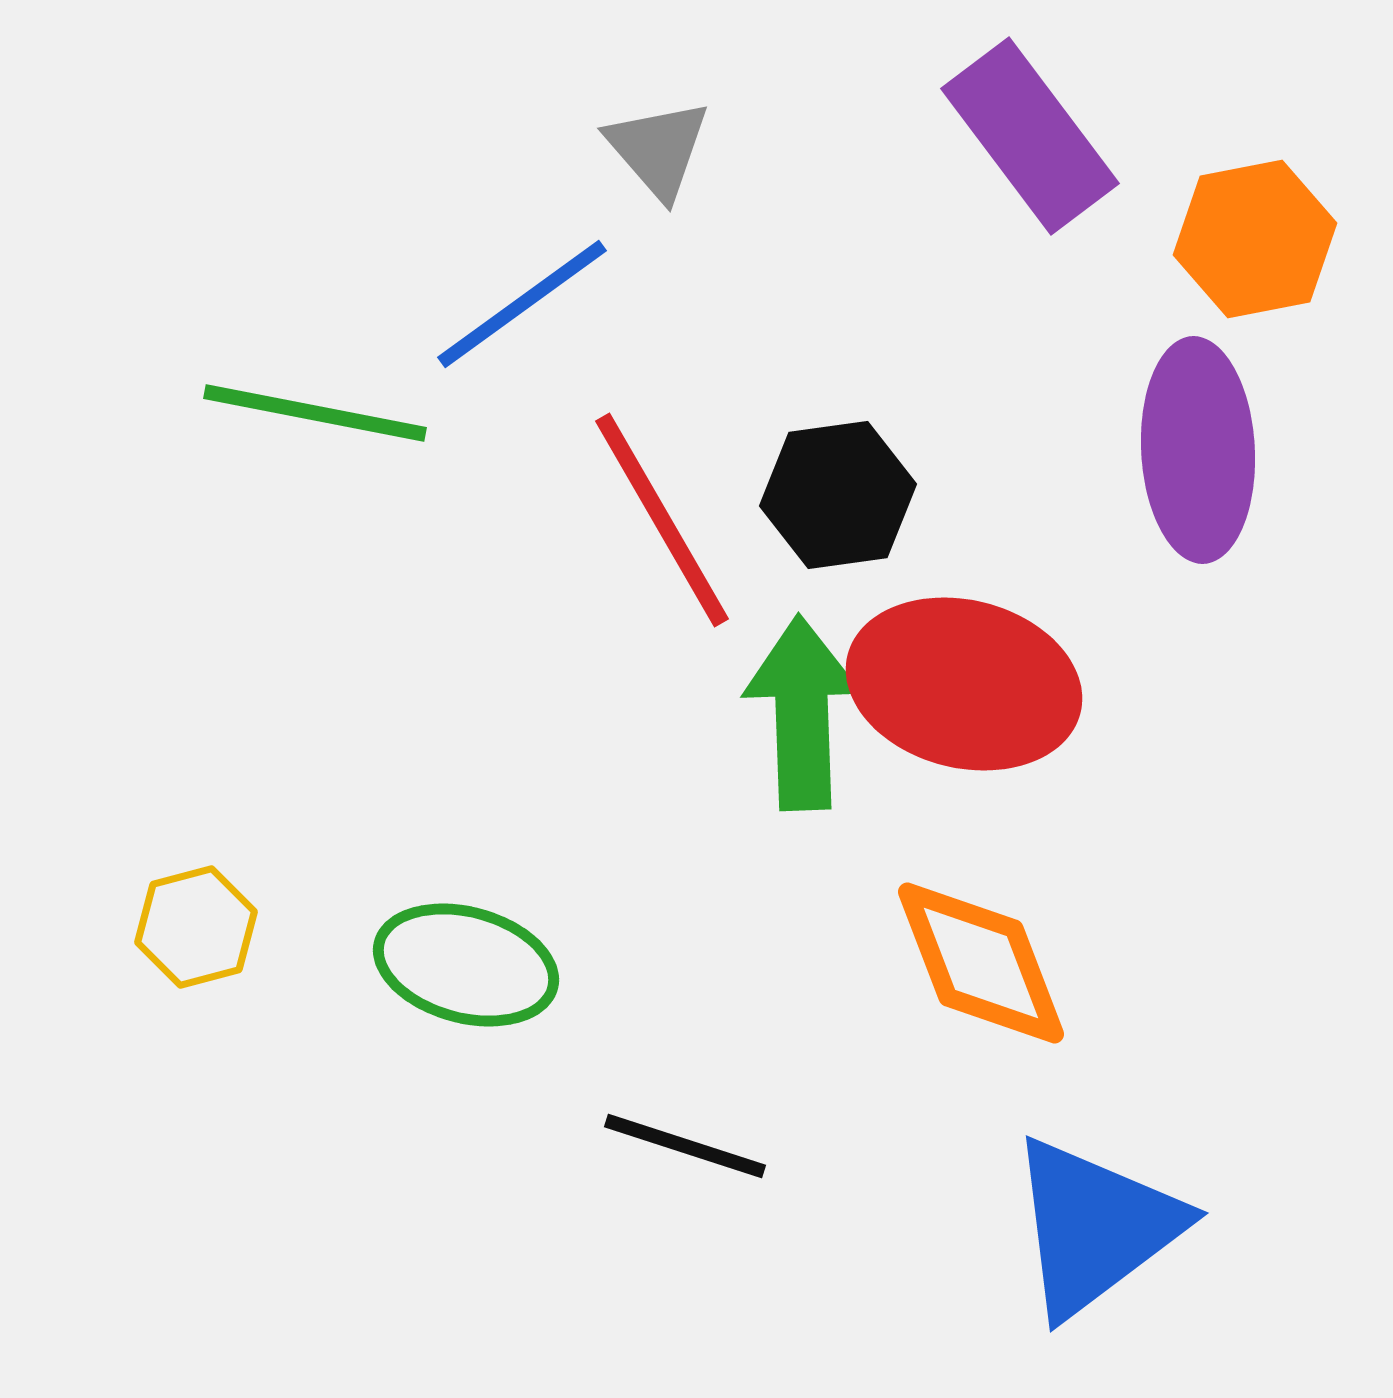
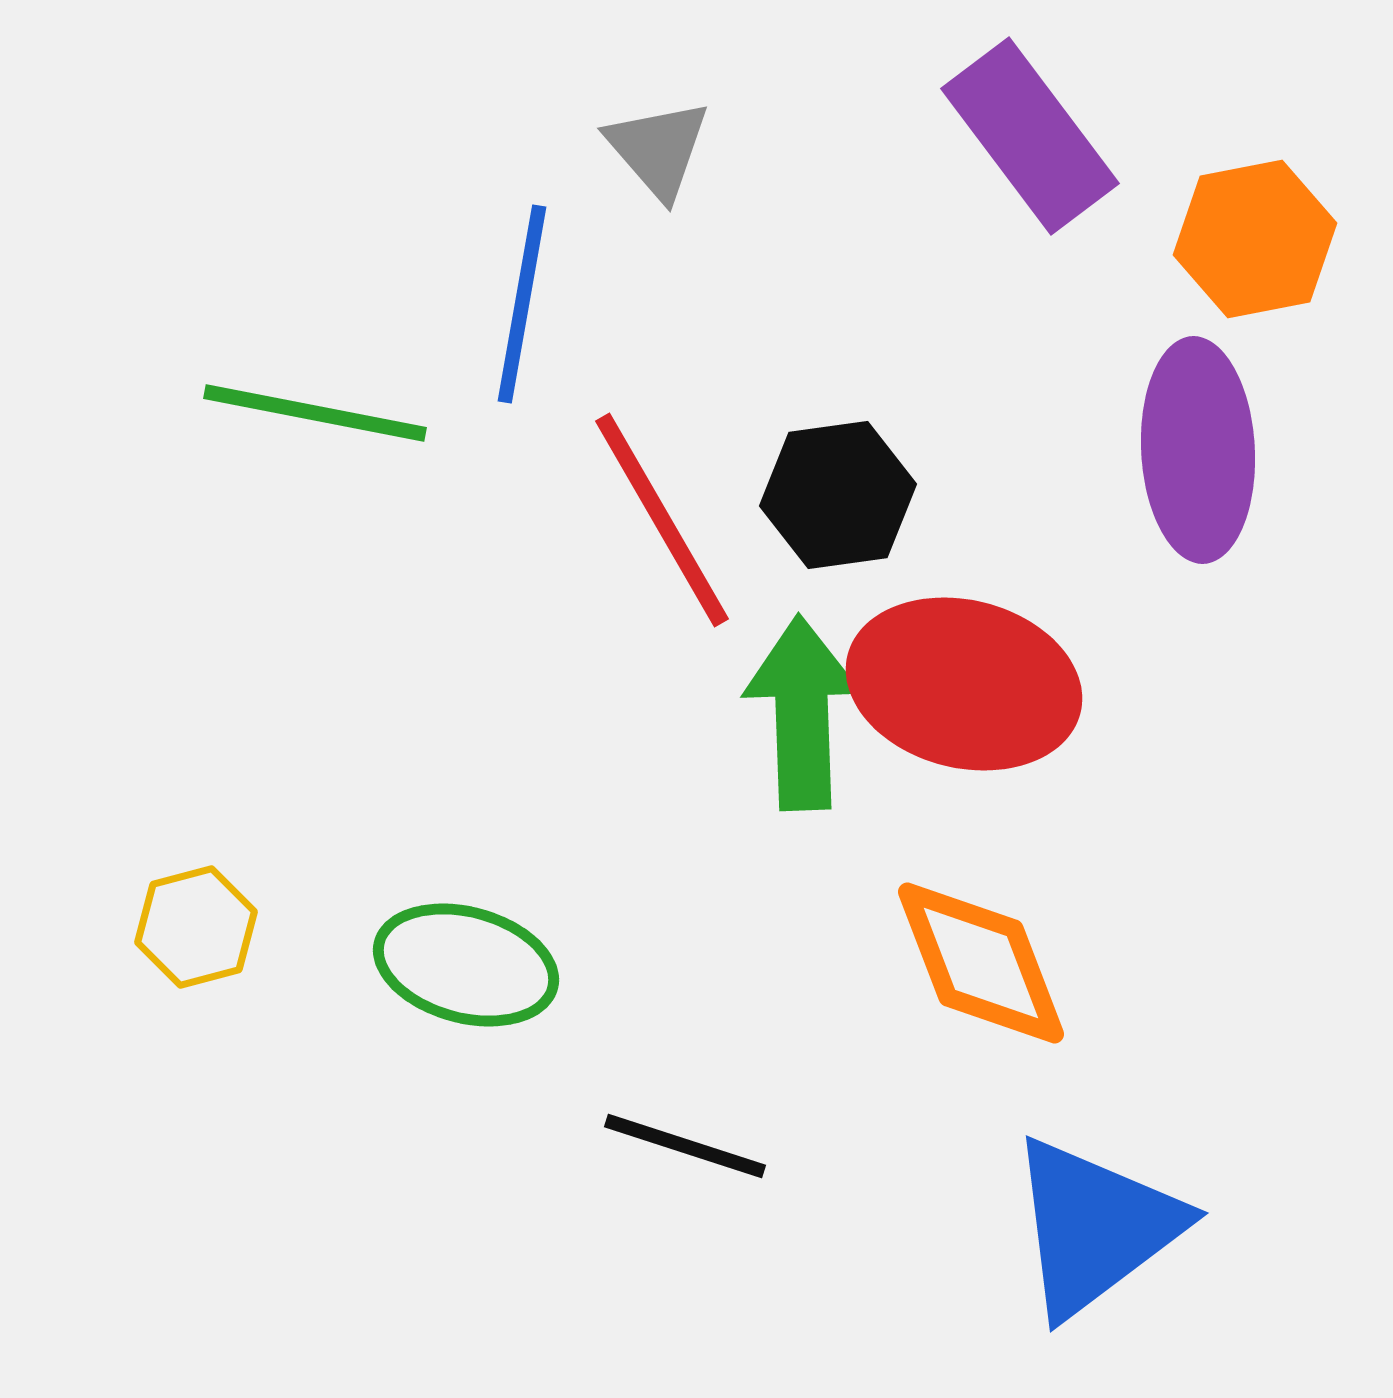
blue line: rotated 44 degrees counterclockwise
